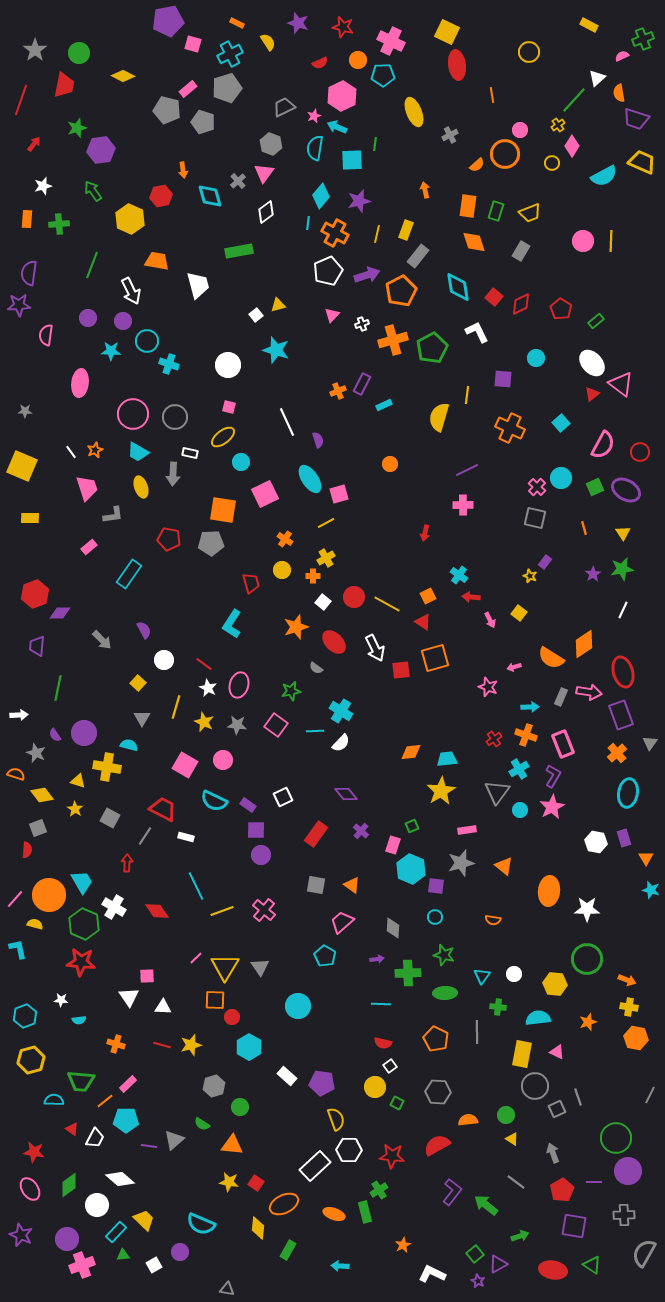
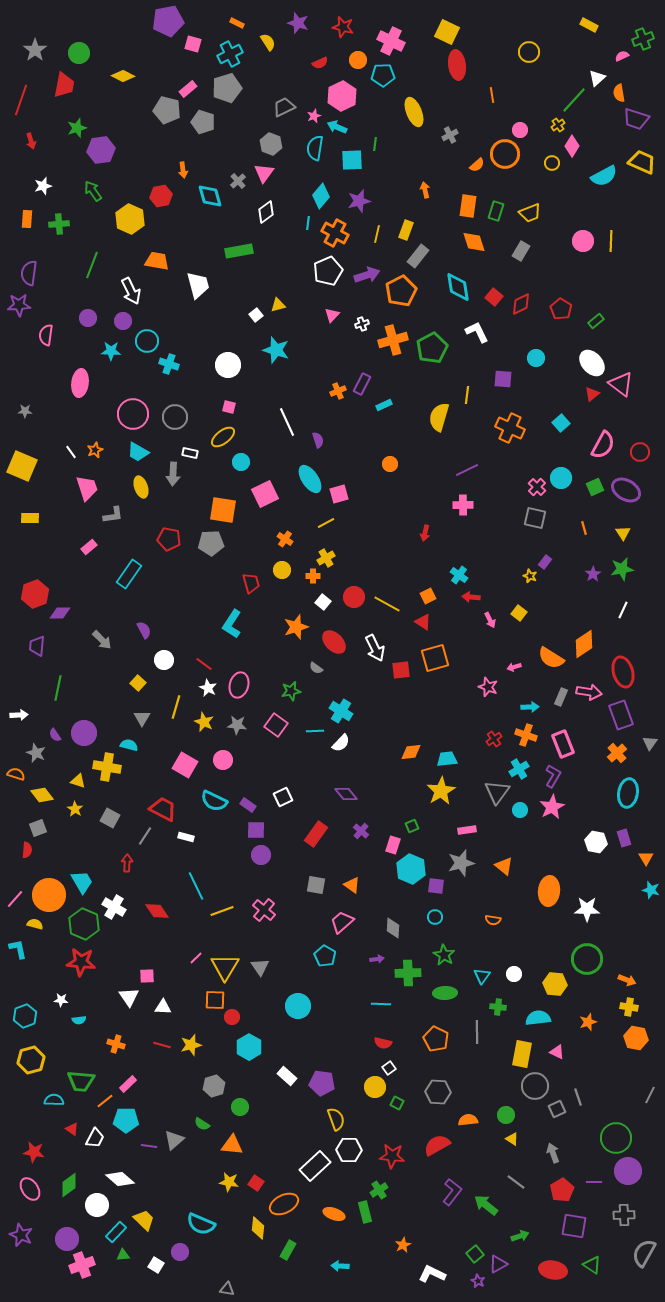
red arrow at (34, 144): moved 3 px left, 3 px up; rotated 126 degrees clockwise
green star at (444, 955): rotated 15 degrees clockwise
white square at (390, 1066): moved 1 px left, 2 px down
white square at (154, 1265): moved 2 px right; rotated 28 degrees counterclockwise
